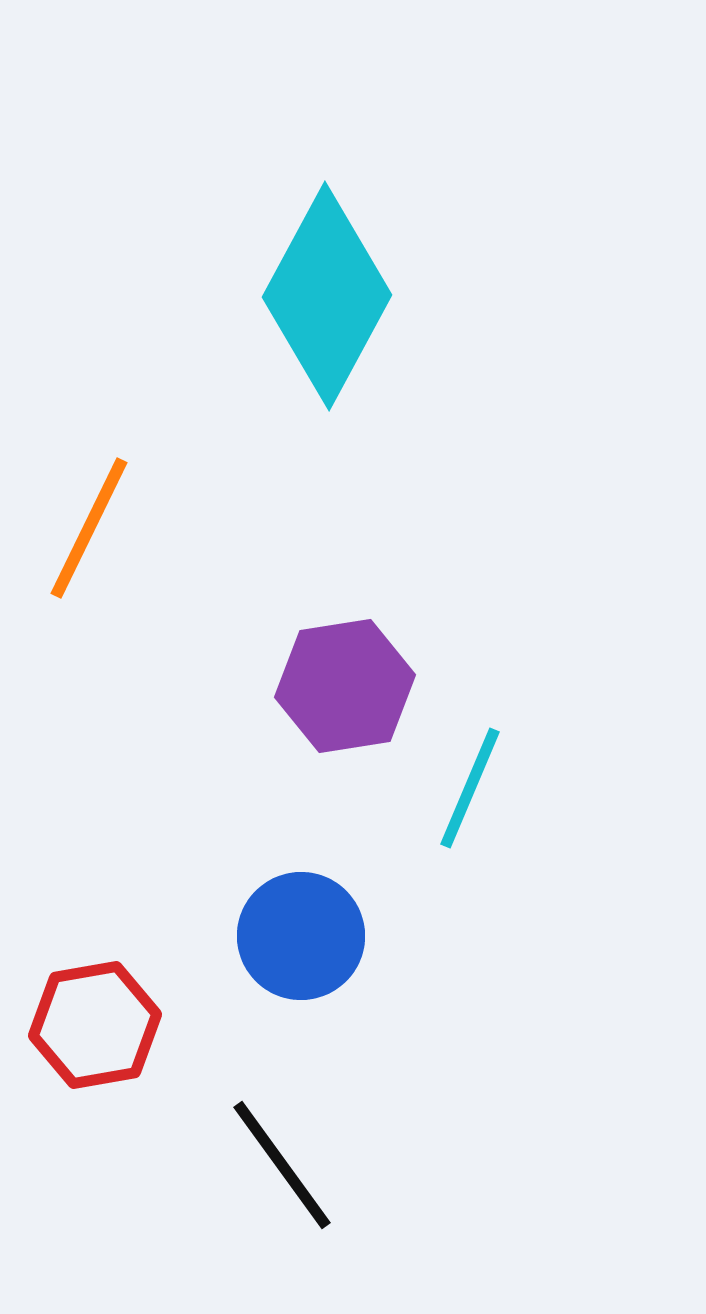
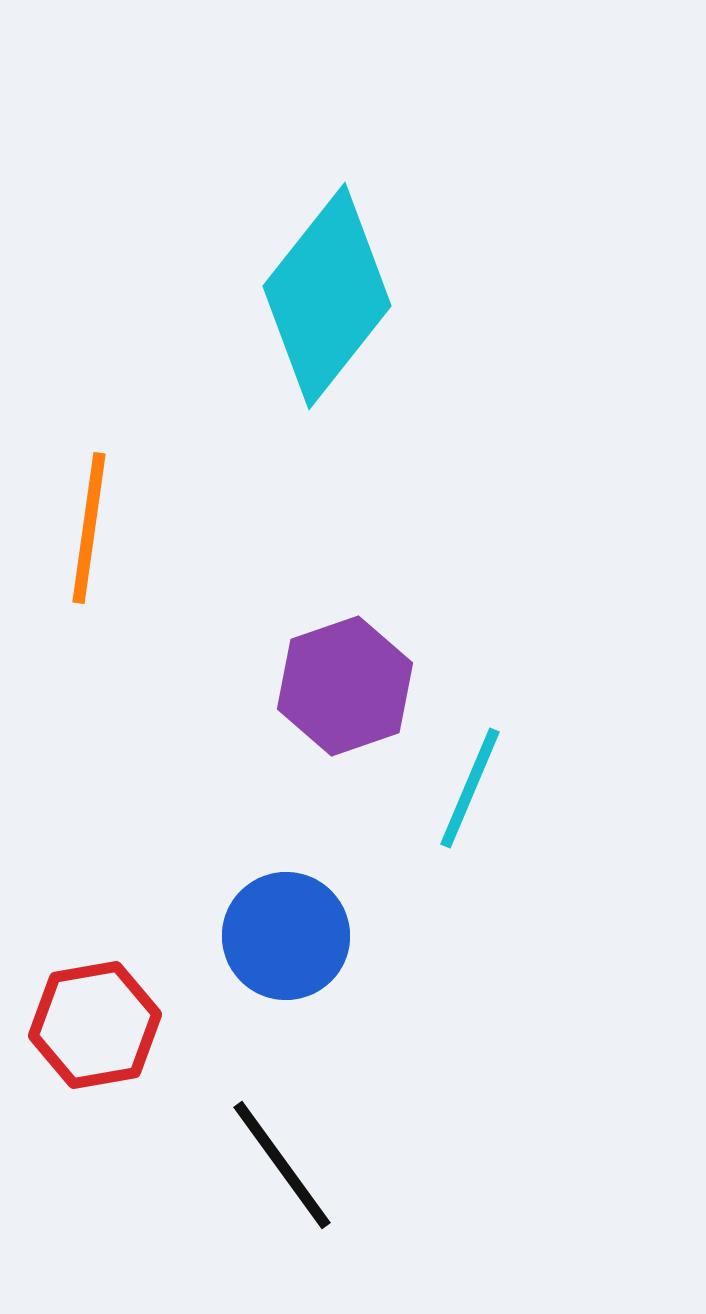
cyan diamond: rotated 10 degrees clockwise
orange line: rotated 18 degrees counterclockwise
purple hexagon: rotated 10 degrees counterclockwise
blue circle: moved 15 px left
